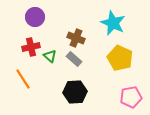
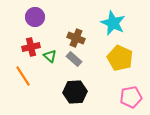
orange line: moved 3 px up
